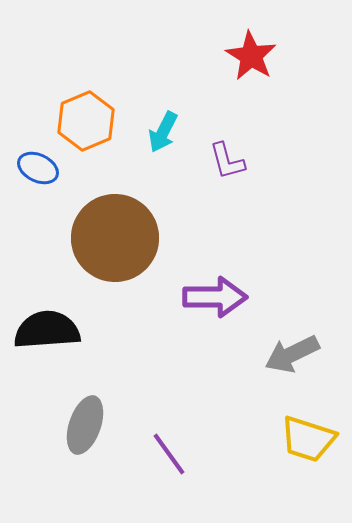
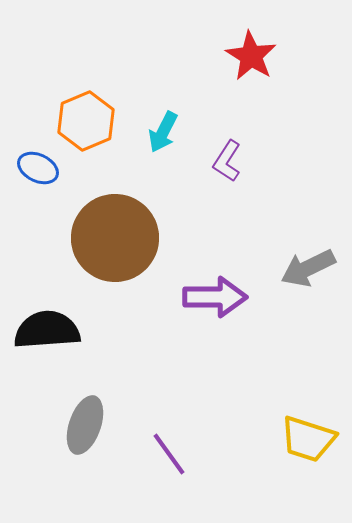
purple L-shape: rotated 48 degrees clockwise
gray arrow: moved 16 px right, 86 px up
